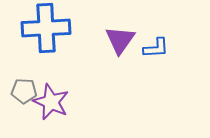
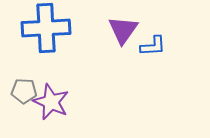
purple triangle: moved 3 px right, 10 px up
blue L-shape: moved 3 px left, 2 px up
